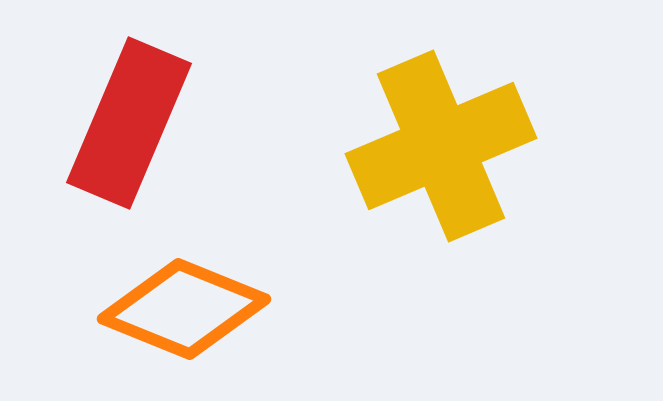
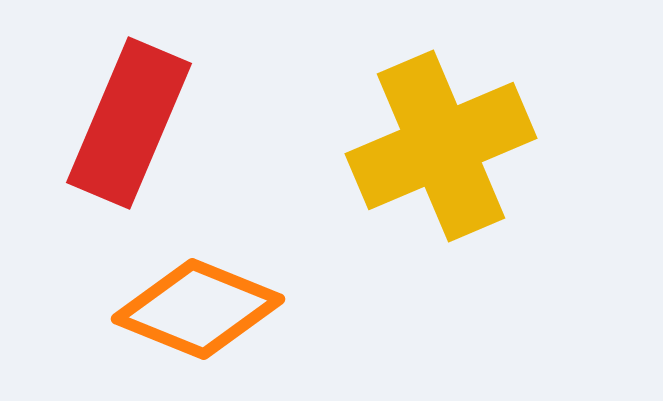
orange diamond: moved 14 px right
